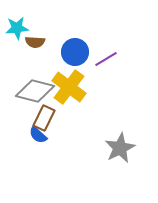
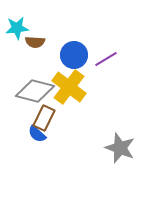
blue circle: moved 1 px left, 3 px down
blue semicircle: moved 1 px left, 1 px up
gray star: rotated 24 degrees counterclockwise
